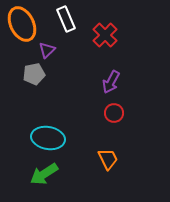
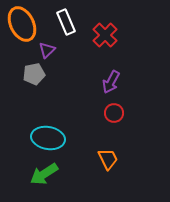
white rectangle: moved 3 px down
